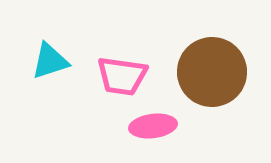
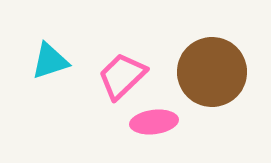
pink trapezoid: rotated 128 degrees clockwise
pink ellipse: moved 1 px right, 4 px up
